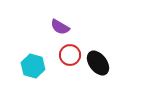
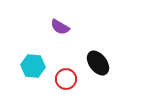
red circle: moved 4 px left, 24 px down
cyan hexagon: rotated 10 degrees counterclockwise
